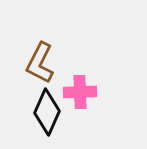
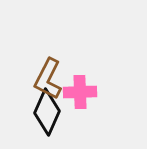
brown L-shape: moved 8 px right, 16 px down
